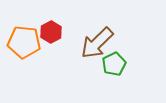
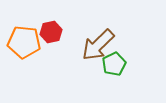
red hexagon: rotated 15 degrees clockwise
brown arrow: moved 1 px right, 2 px down
